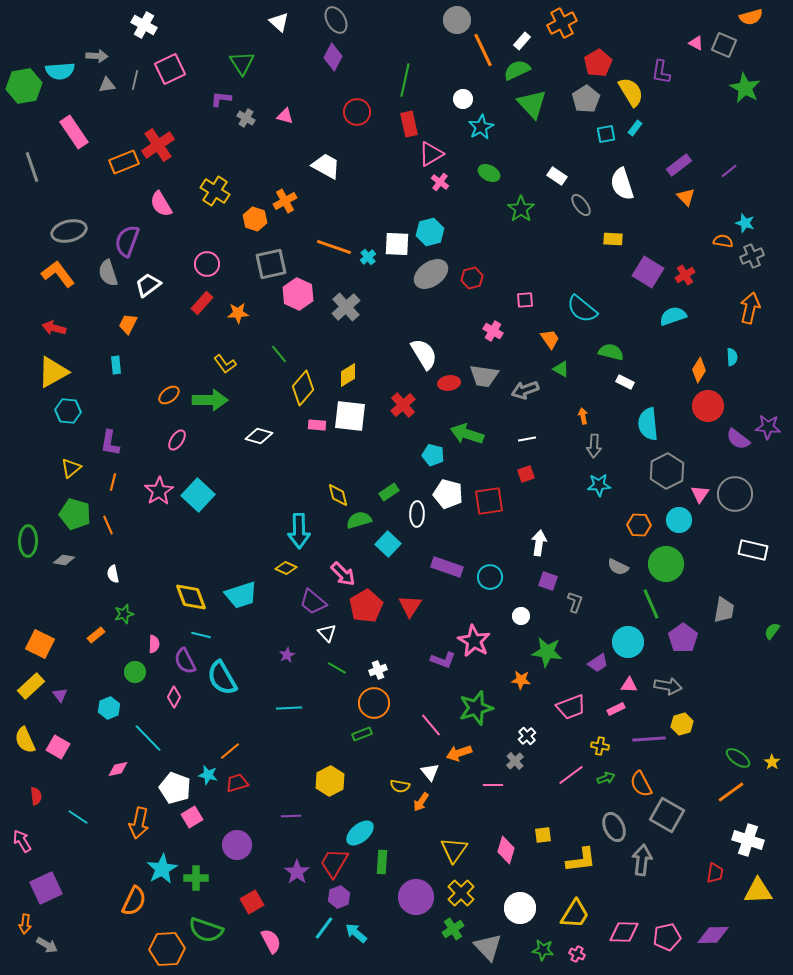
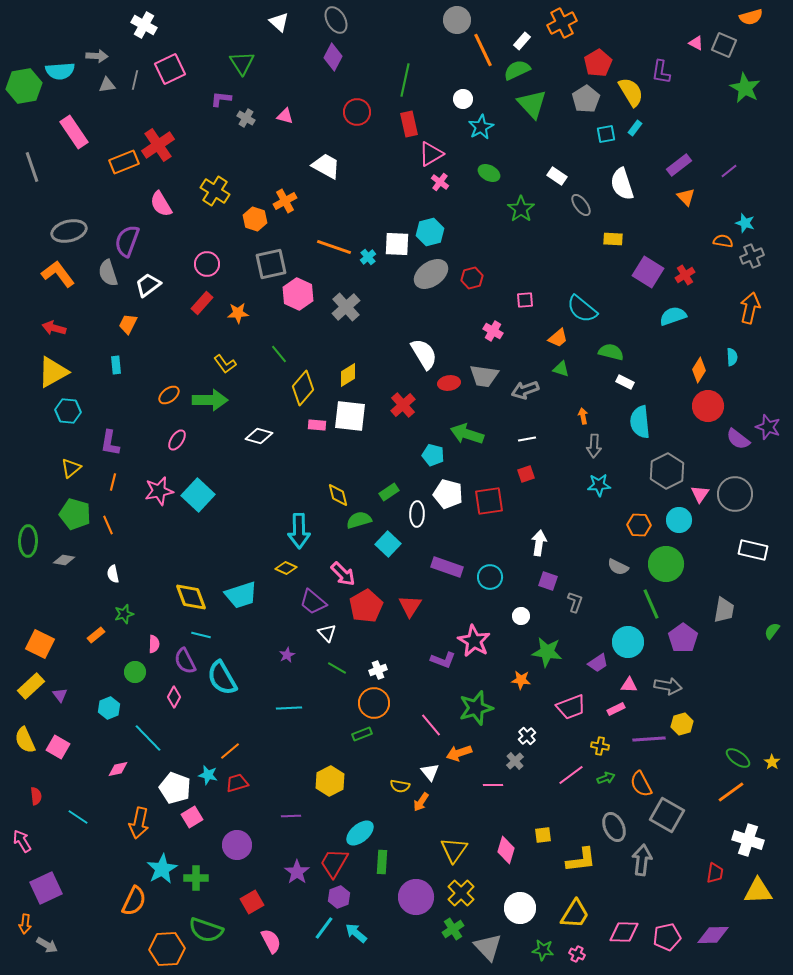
orange trapezoid at (550, 339): moved 8 px right, 1 px up; rotated 85 degrees clockwise
green triangle at (561, 369): rotated 12 degrees counterclockwise
cyan semicircle at (648, 424): moved 8 px left, 2 px up
purple star at (768, 427): rotated 15 degrees clockwise
pink star at (159, 491): rotated 20 degrees clockwise
